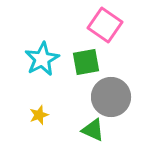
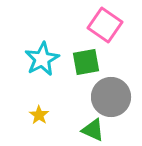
yellow star: rotated 18 degrees counterclockwise
